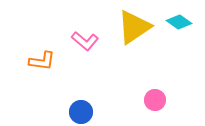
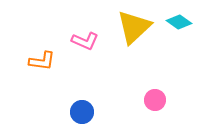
yellow triangle: rotated 9 degrees counterclockwise
pink L-shape: rotated 16 degrees counterclockwise
blue circle: moved 1 px right
